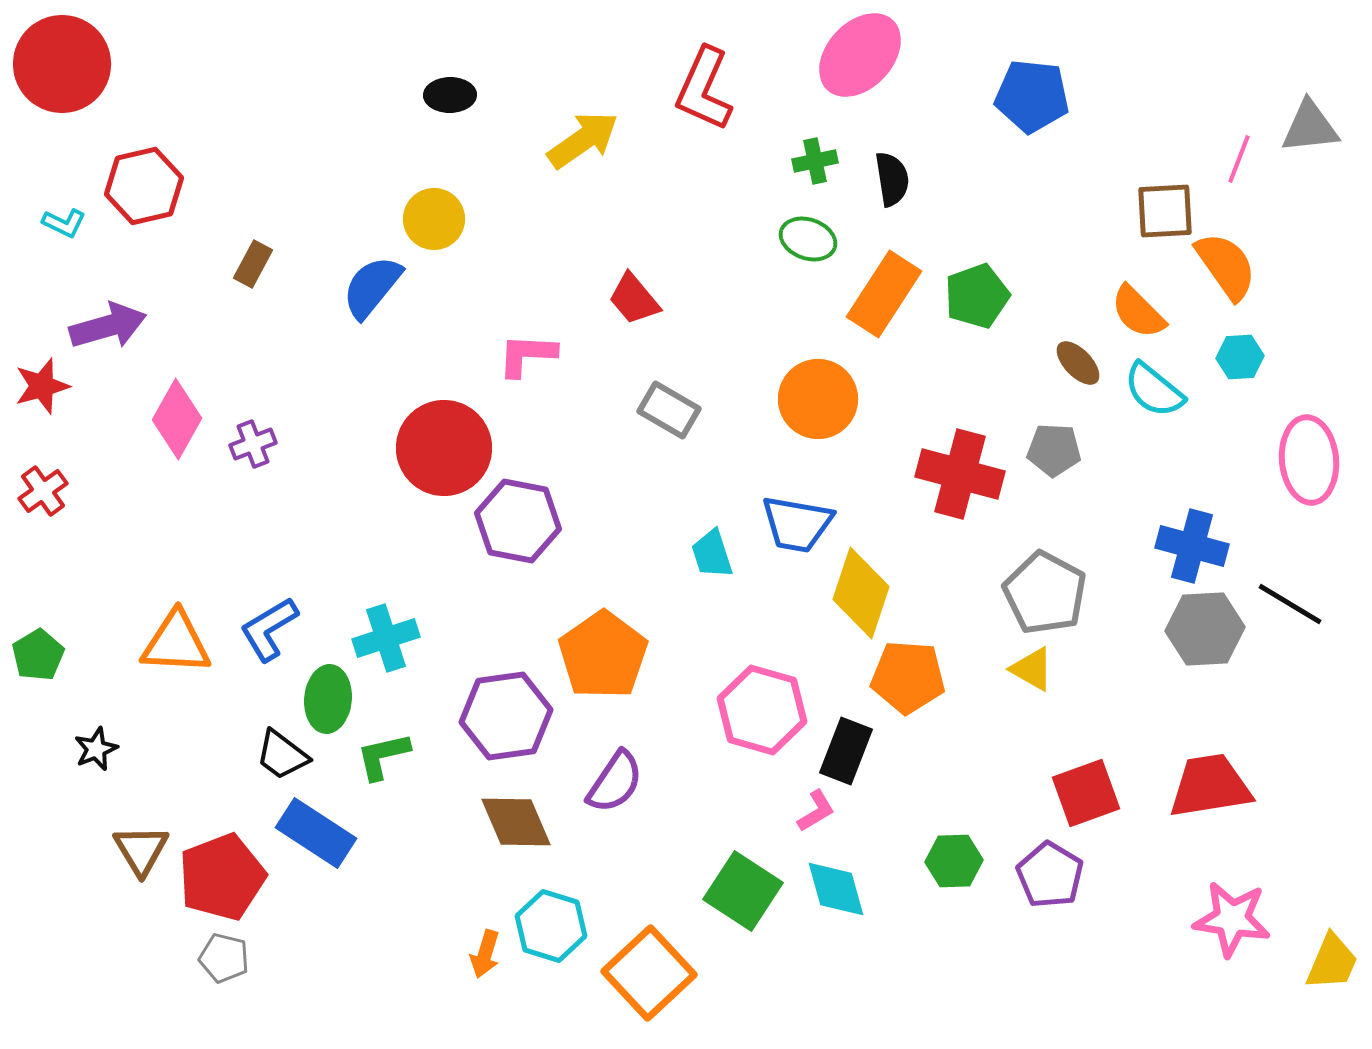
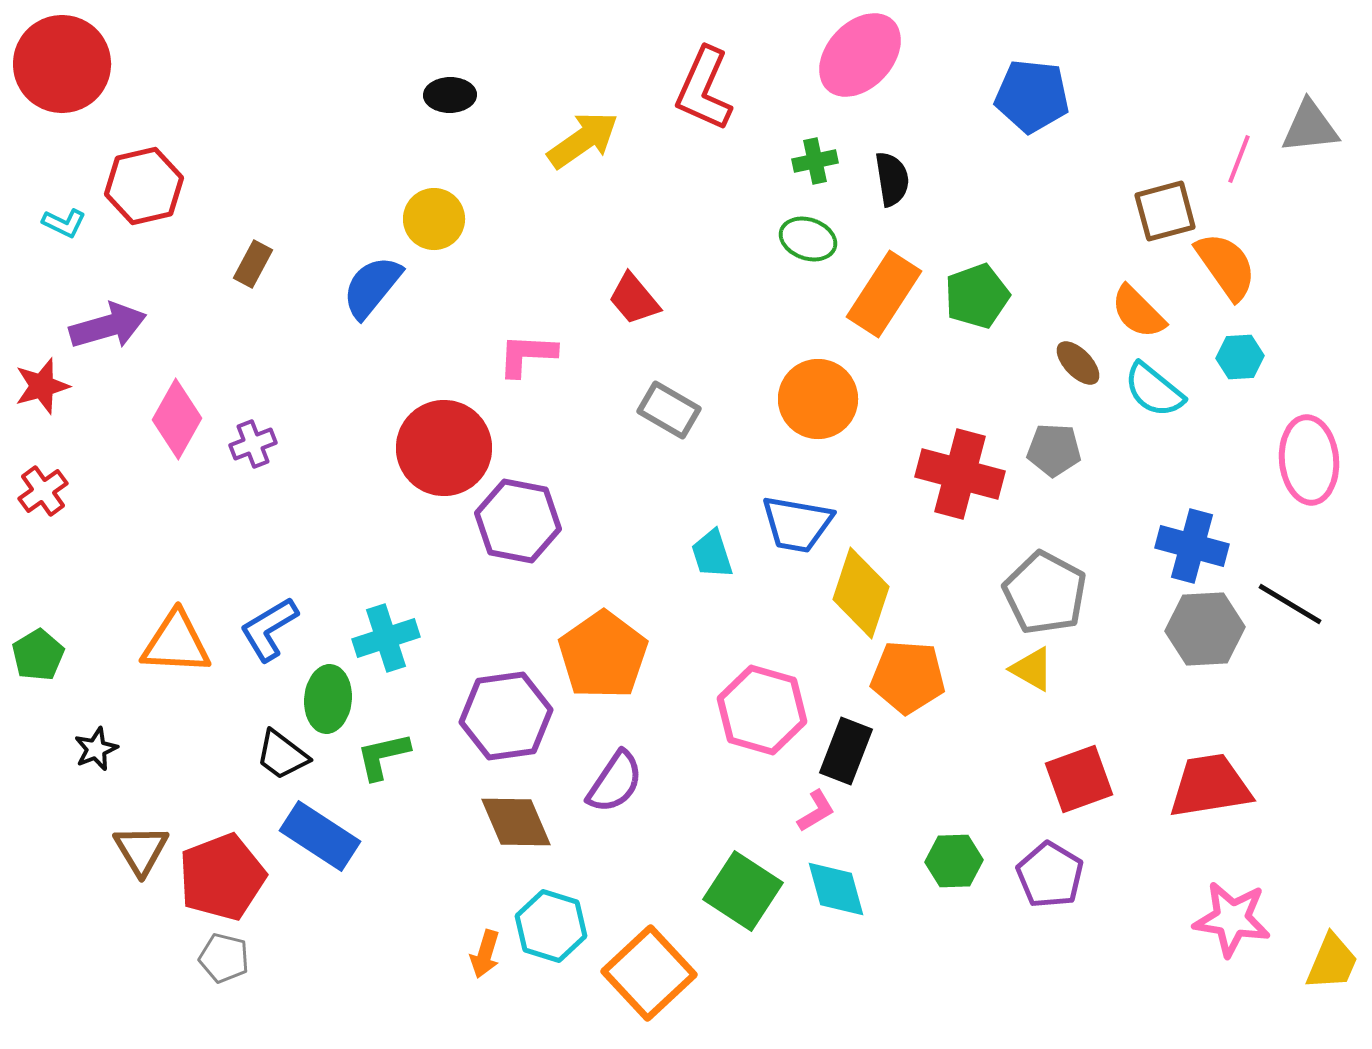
brown square at (1165, 211): rotated 12 degrees counterclockwise
red square at (1086, 793): moved 7 px left, 14 px up
blue rectangle at (316, 833): moved 4 px right, 3 px down
